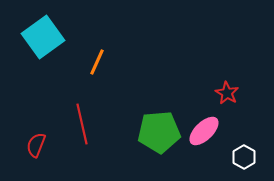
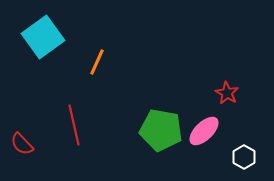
red line: moved 8 px left, 1 px down
green pentagon: moved 2 px right, 2 px up; rotated 15 degrees clockwise
red semicircle: moved 14 px left, 1 px up; rotated 65 degrees counterclockwise
